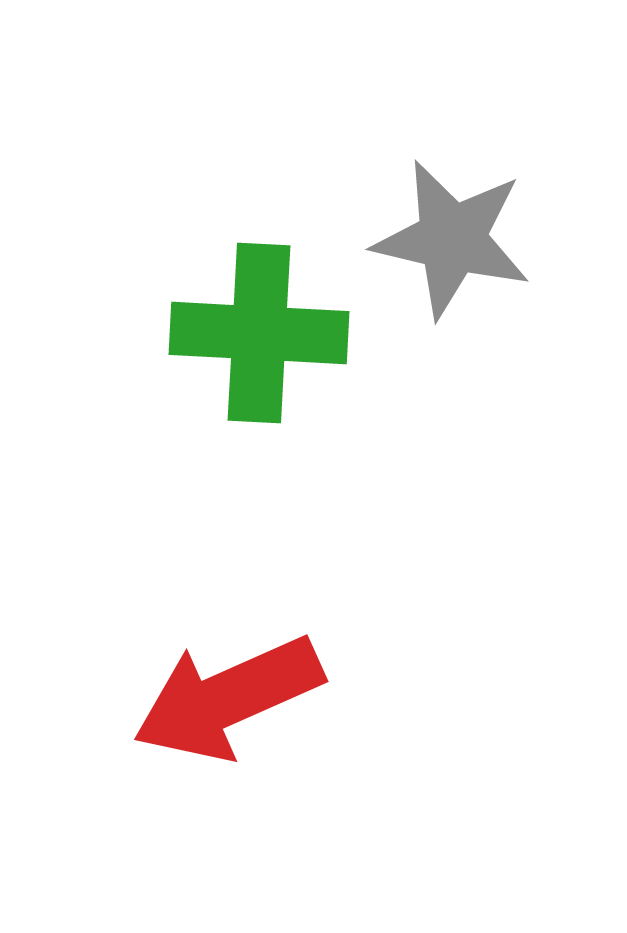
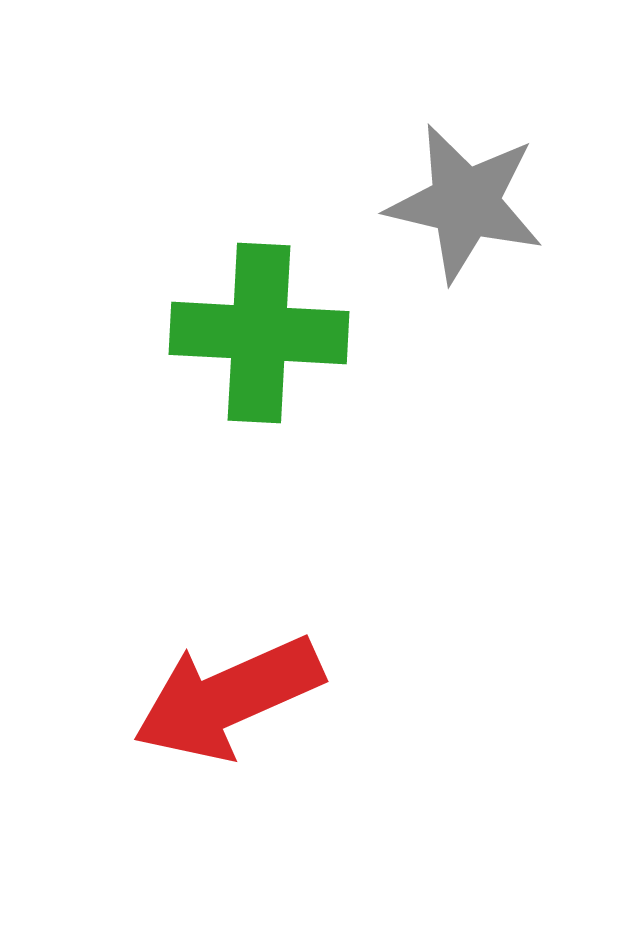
gray star: moved 13 px right, 36 px up
